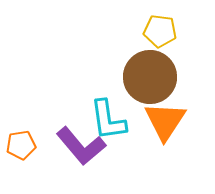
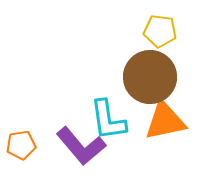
orange triangle: rotated 45 degrees clockwise
